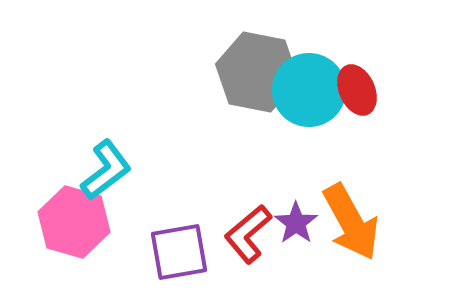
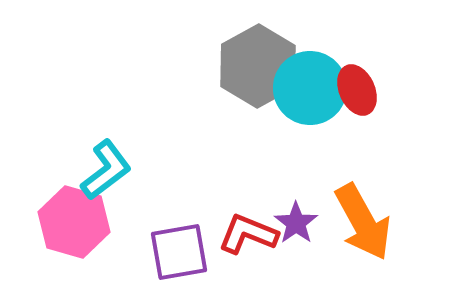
gray hexagon: moved 1 px right, 6 px up; rotated 20 degrees clockwise
cyan circle: moved 1 px right, 2 px up
orange arrow: moved 12 px right
red L-shape: rotated 62 degrees clockwise
